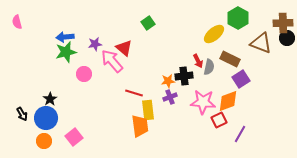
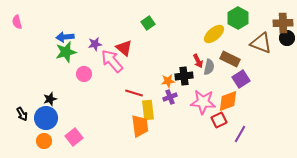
black star: rotated 16 degrees clockwise
